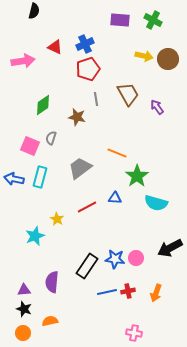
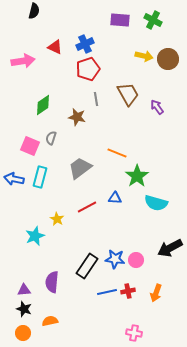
pink circle: moved 2 px down
